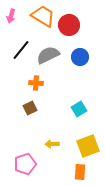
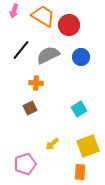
pink arrow: moved 3 px right, 5 px up
blue circle: moved 1 px right
yellow arrow: rotated 40 degrees counterclockwise
